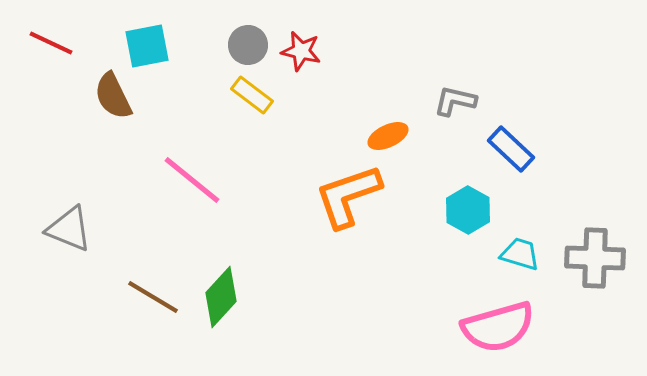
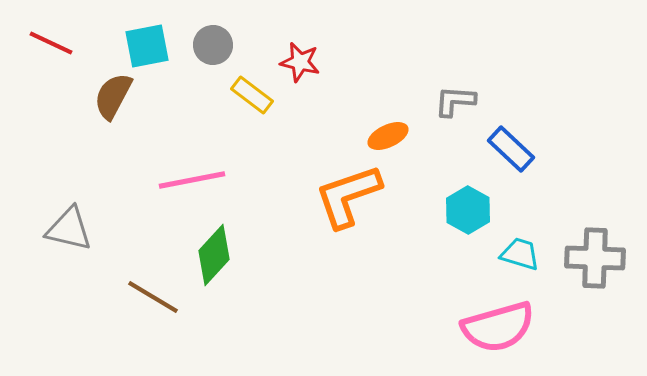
gray circle: moved 35 px left
red star: moved 1 px left, 11 px down
brown semicircle: rotated 54 degrees clockwise
gray L-shape: rotated 9 degrees counterclockwise
pink line: rotated 50 degrees counterclockwise
gray triangle: rotated 9 degrees counterclockwise
green diamond: moved 7 px left, 42 px up
